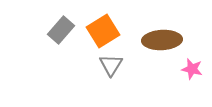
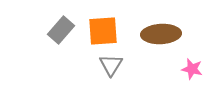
orange square: rotated 28 degrees clockwise
brown ellipse: moved 1 px left, 6 px up
